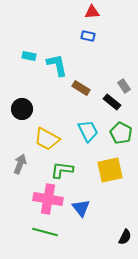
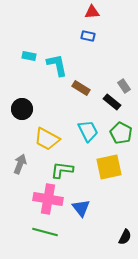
yellow square: moved 1 px left, 3 px up
